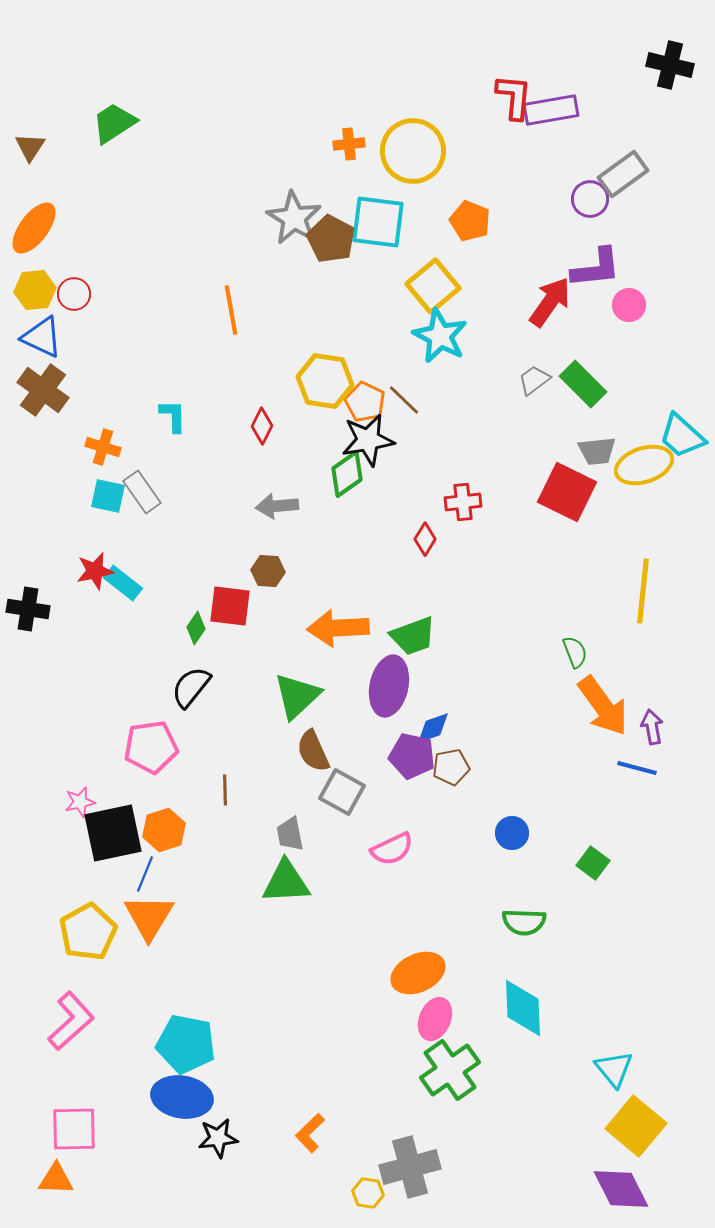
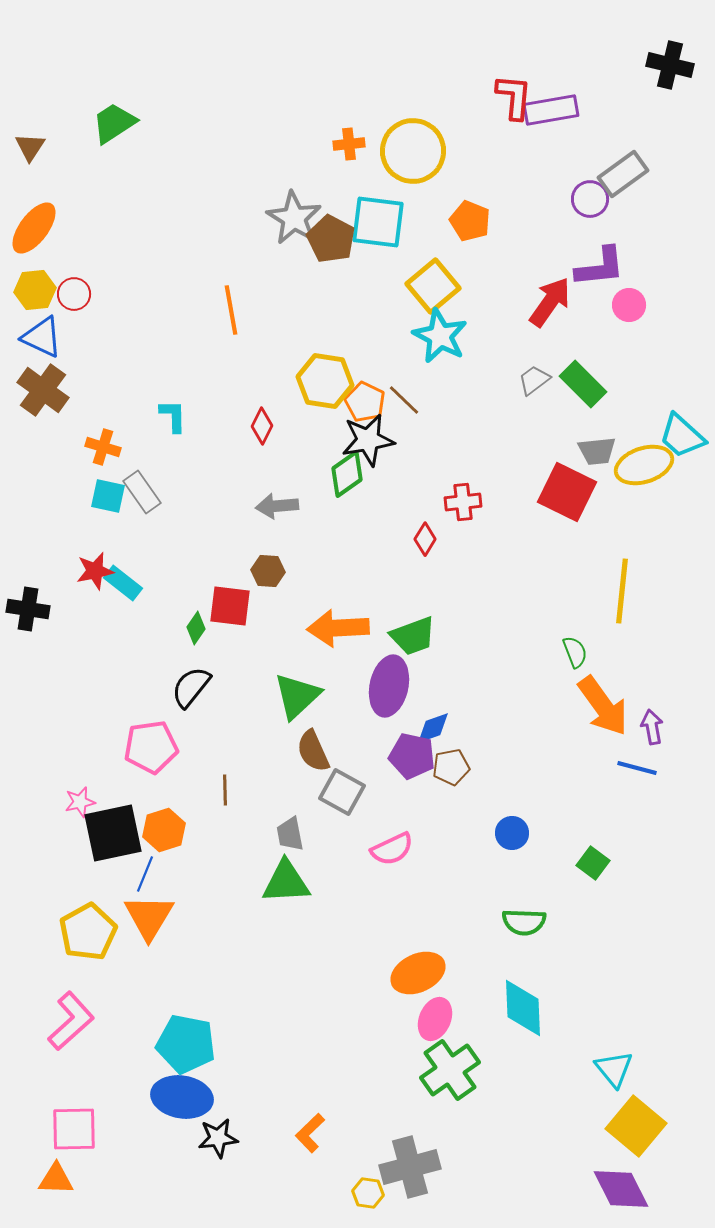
purple L-shape at (596, 268): moved 4 px right, 1 px up
yellow line at (643, 591): moved 21 px left
